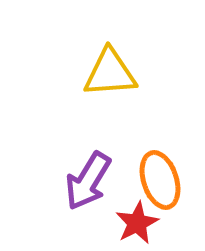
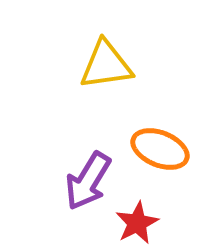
yellow triangle: moved 4 px left, 8 px up; rotated 4 degrees counterclockwise
orange ellipse: moved 31 px up; rotated 50 degrees counterclockwise
